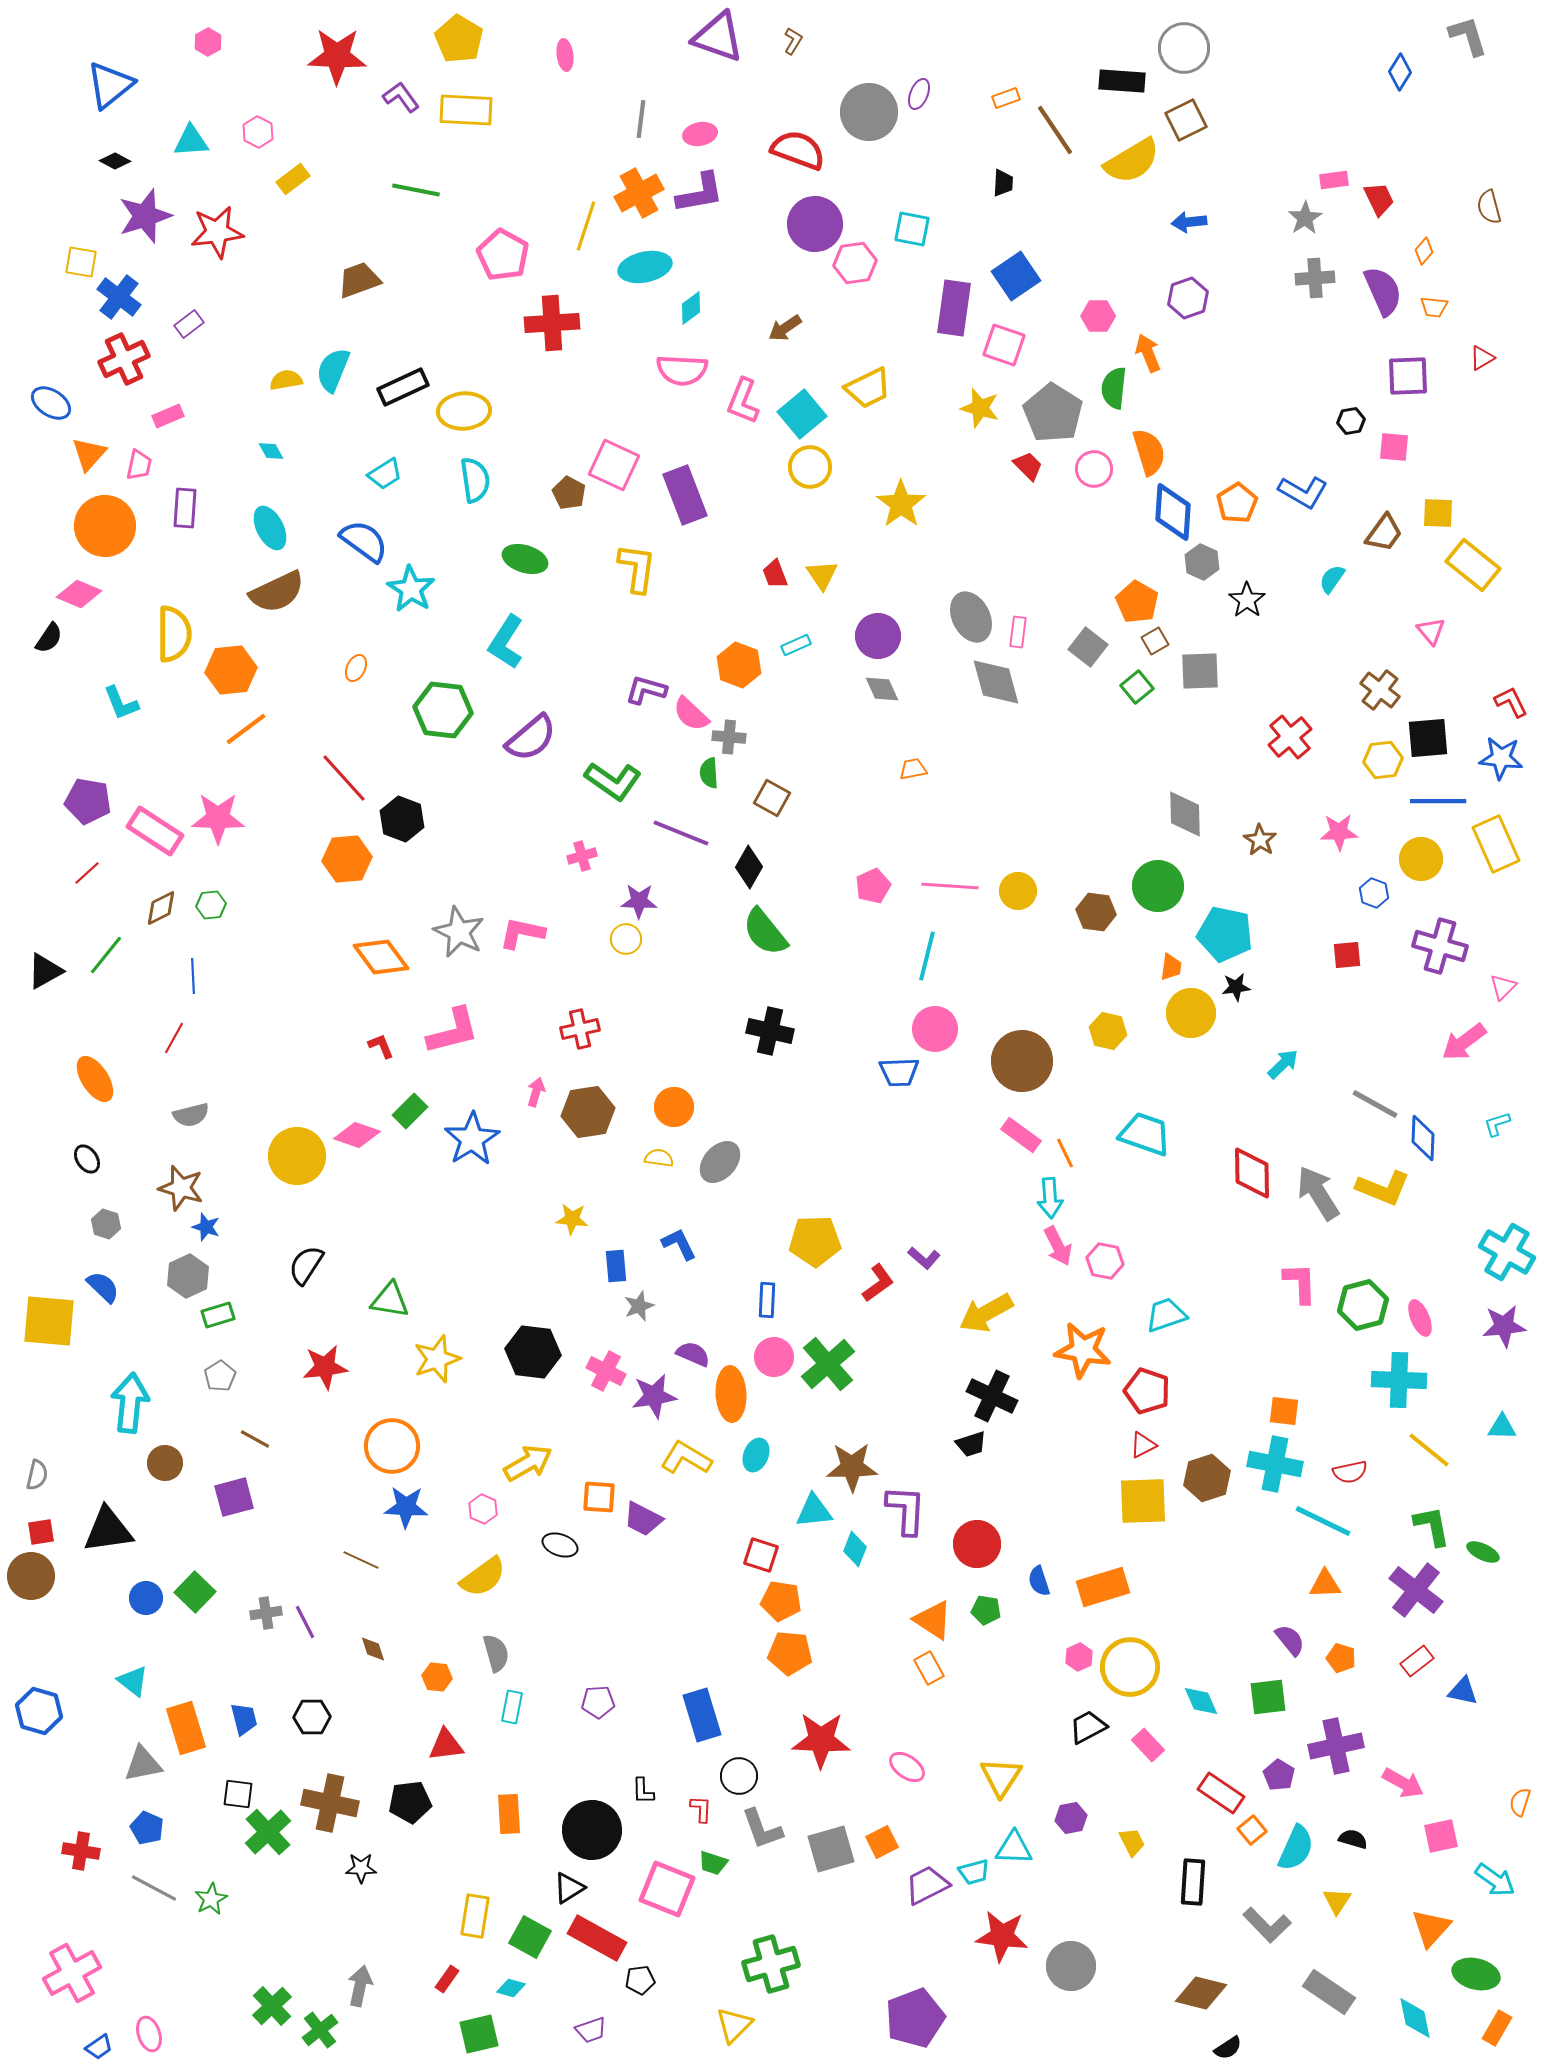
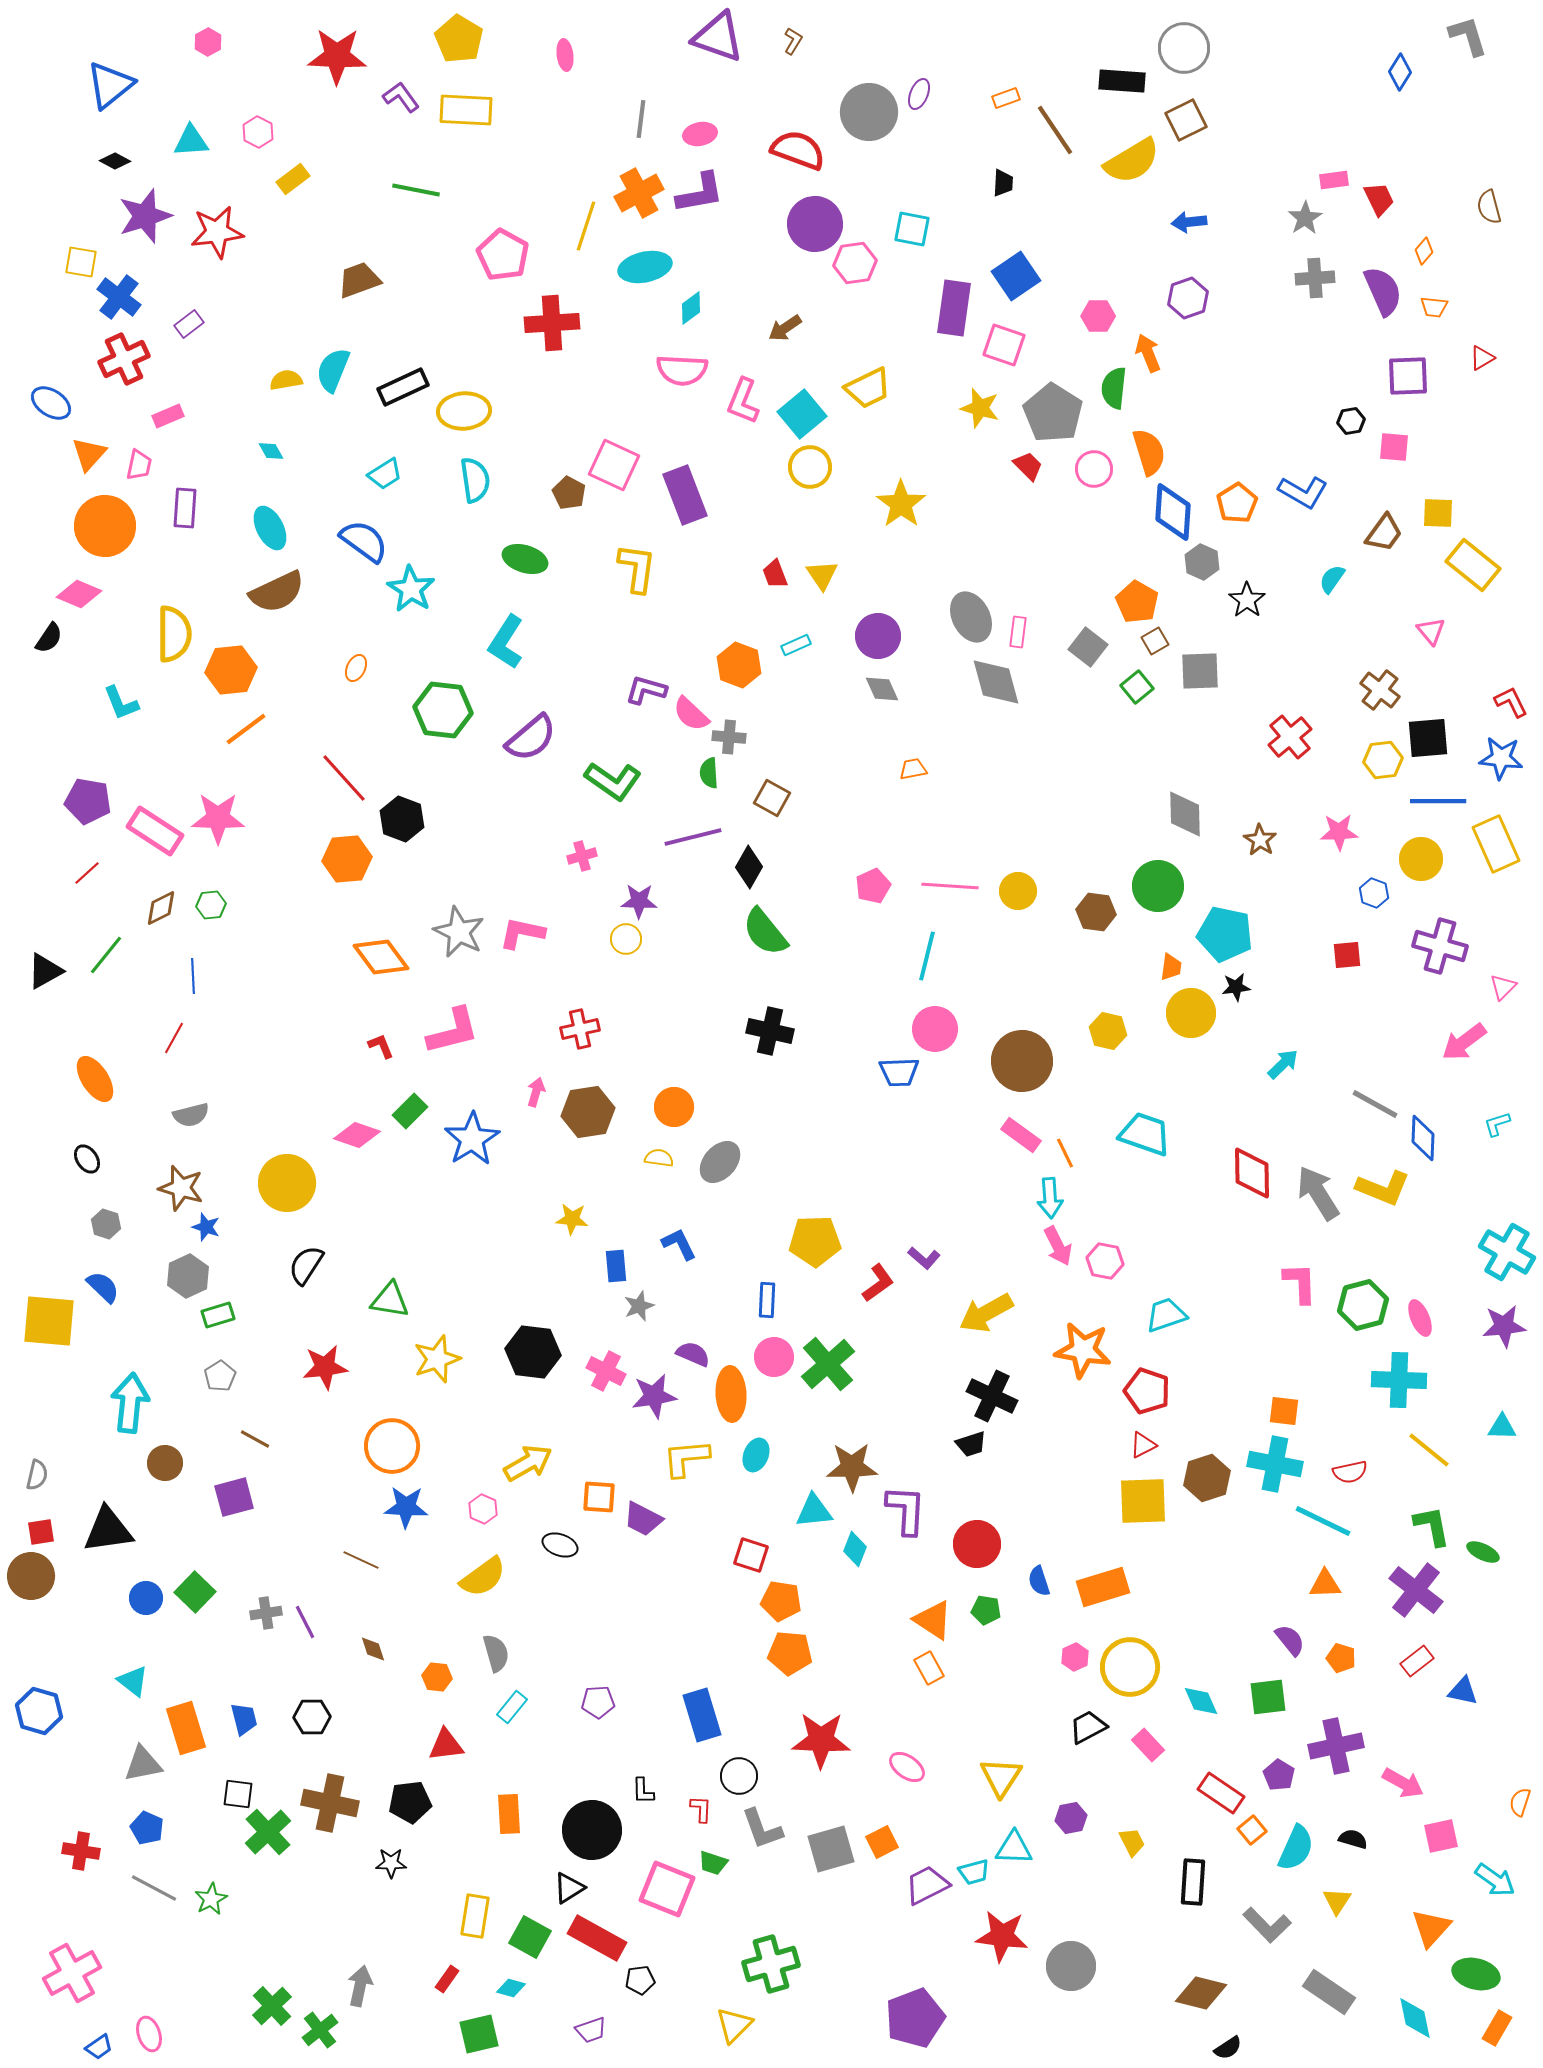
purple line at (681, 833): moved 12 px right, 4 px down; rotated 36 degrees counterclockwise
yellow circle at (297, 1156): moved 10 px left, 27 px down
yellow L-shape at (686, 1458): rotated 36 degrees counterclockwise
red square at (761, 1555): moved 10 px left
pink hexagon at (1079, 1657): moved 4 px left
cyan rectangle at (512, 1707): rotated 28 degrees clockwise
black star at (361, 1868): moved 30 px right, 5 px up
